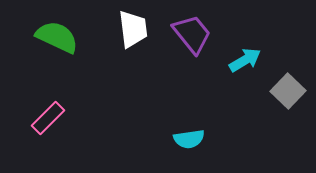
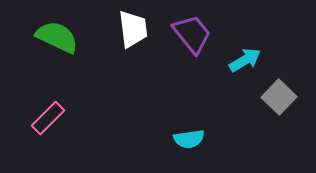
gray square: moved 9 px left, 6 px down
